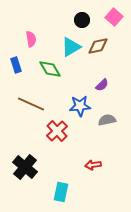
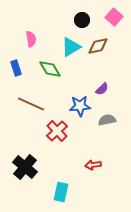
blue rectangle: moved 3 px down
purple semicircle: moved 4 px down
